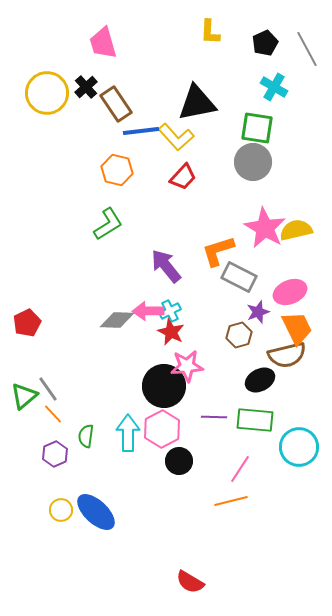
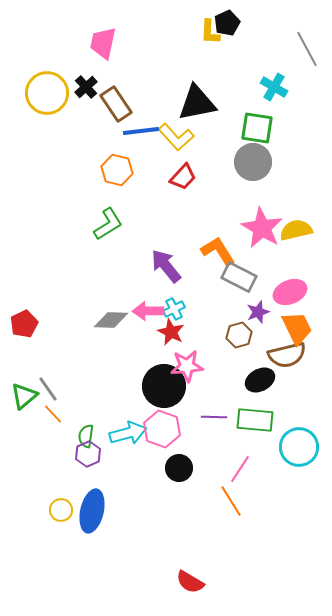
pink trapezoid at (103, 43): rotated 28 degrees clockwise
black pentagon at (265, 43): moved 38 px left, 20 px up
pink star at (265, 228): moved 3 px left
orange L-shape at (218, 251): rotated 75 degrees clockwise
cyan cross at (170, 311): moved 4 px right, 2 px up
gray diamond at (117, 320): moved 6 px left
red pentagon at (27, 323): moved 3 px left, 1 px down
pink hexagon at (162, 429): rotated 12 degrees counterclockwise
cyan arrow at (128, 433): rotated 75 degrees clockwise
purple hexagon at (55, 454): moved 33 px right
black circle at (179, 461): moved 7 px down
orange line at (231, 501): rotated 72 degrees clockwise
blue ellipse at (96, 512): moved 4 px left, 1 px up; rotated 60 degrees clockwise
